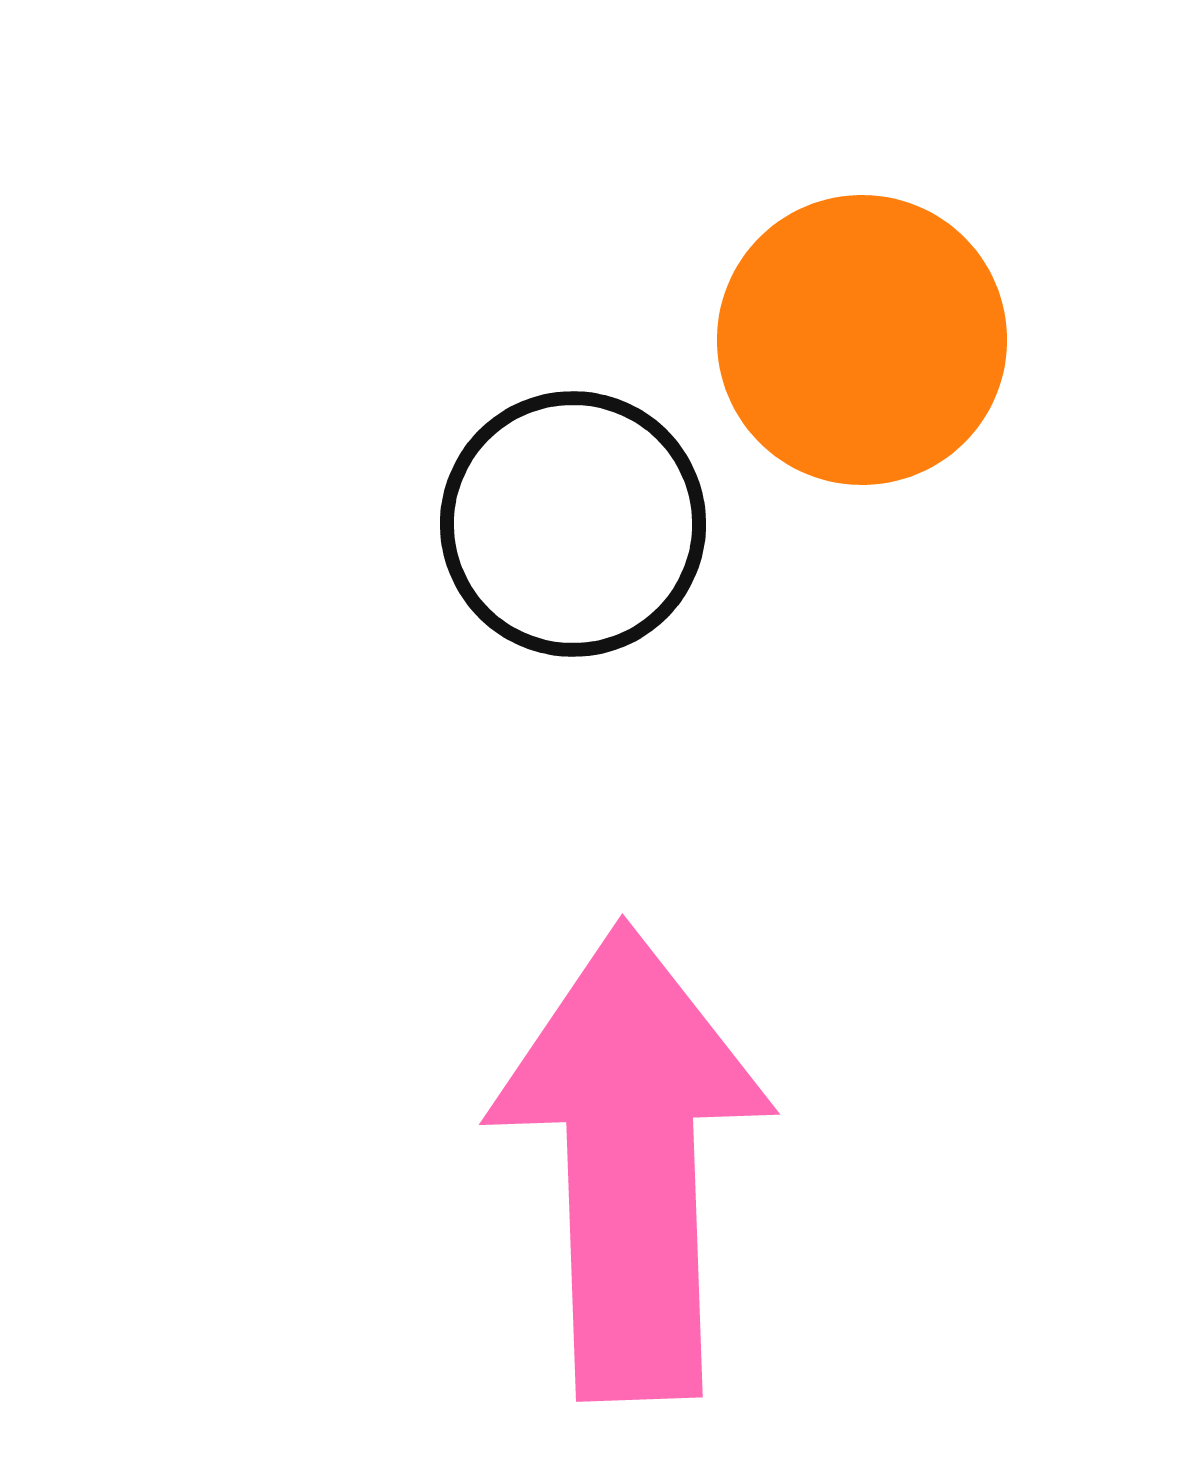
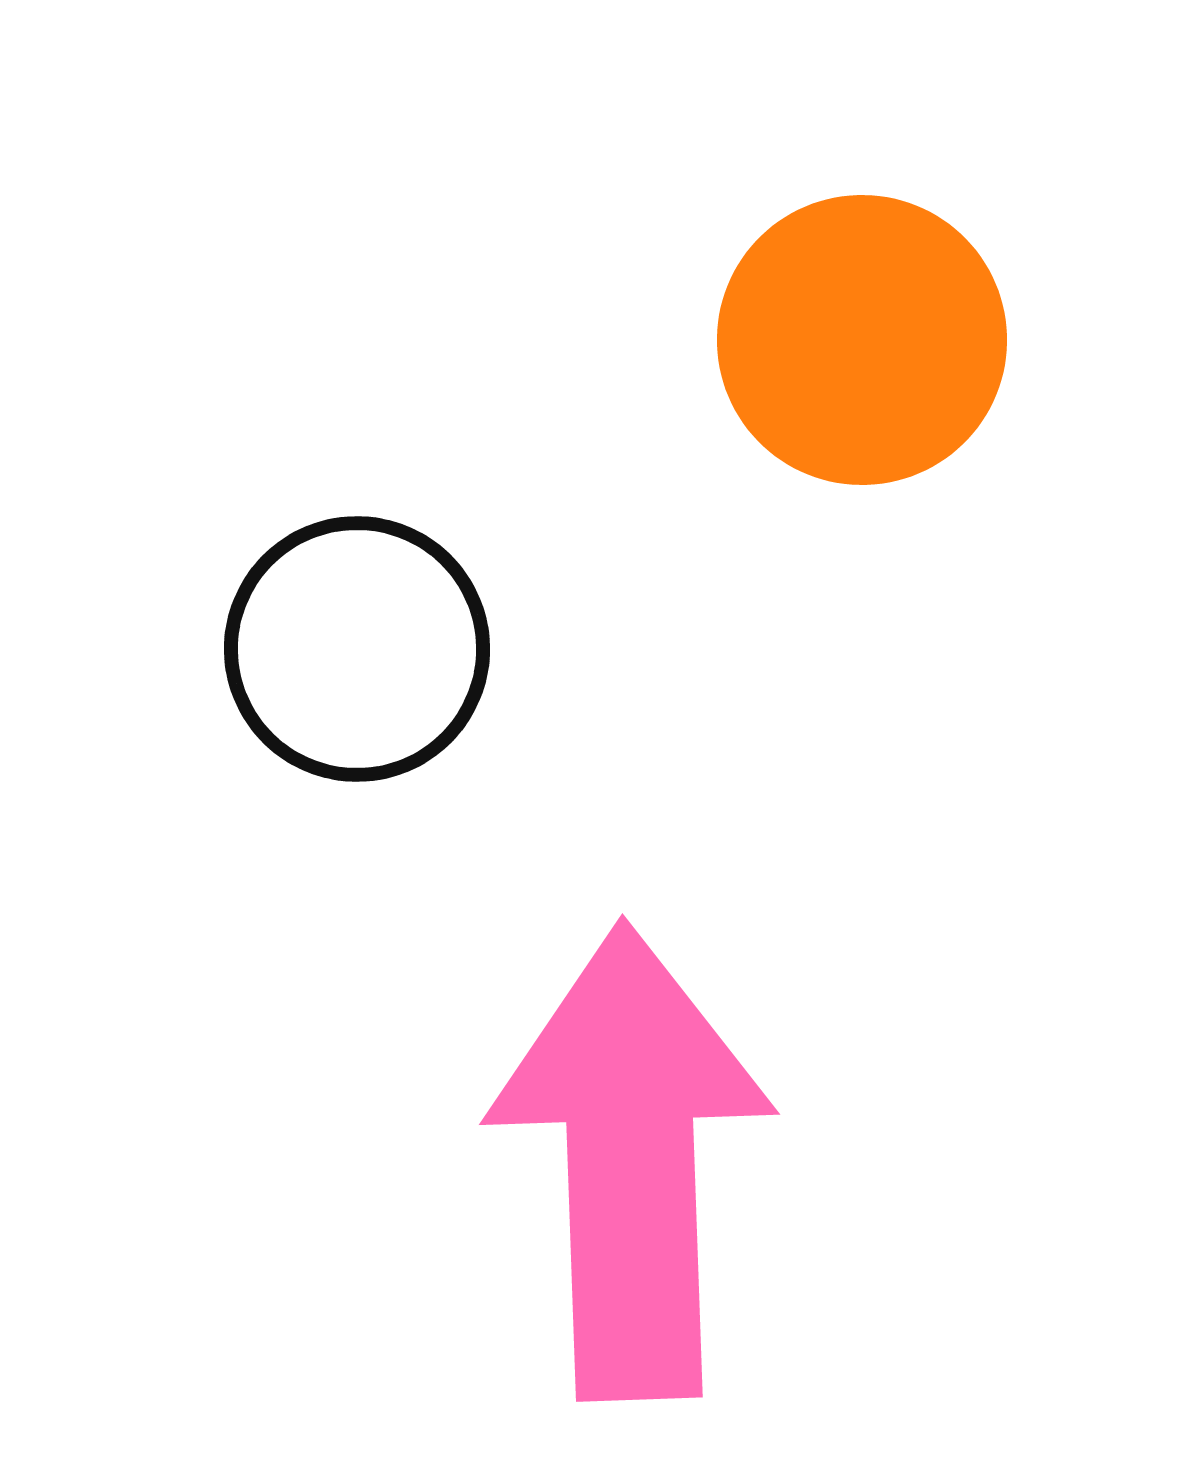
black circle: moved 216 px left, 125 px down
